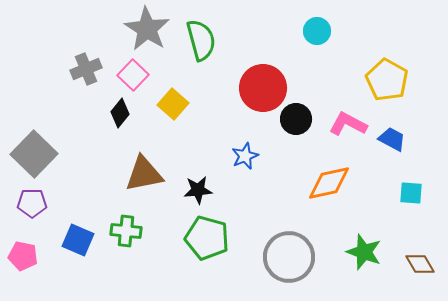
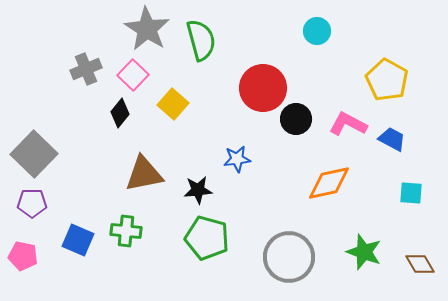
blue star: moved 8 px left, 3 px down; rotated 16 degrees clockwise
